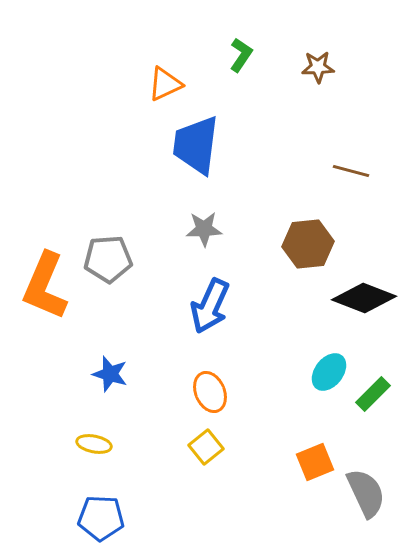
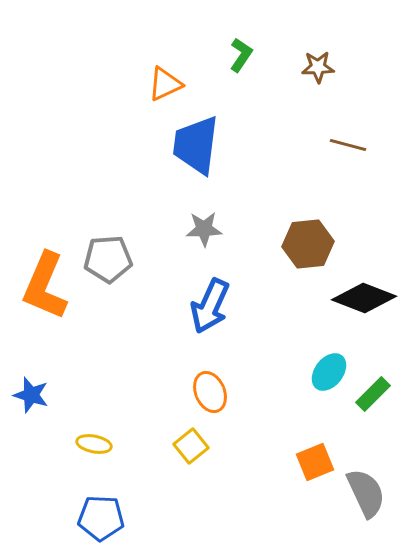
brown line: moved 3 px left, 26 px up
blue star: moved 79 px left, 21 px down
yellow square: moved 15 px left, 1 px up
